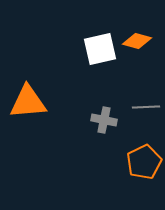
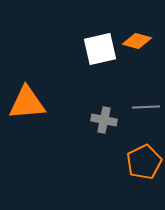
orange triangle: moved 1 px left, 1 px down
